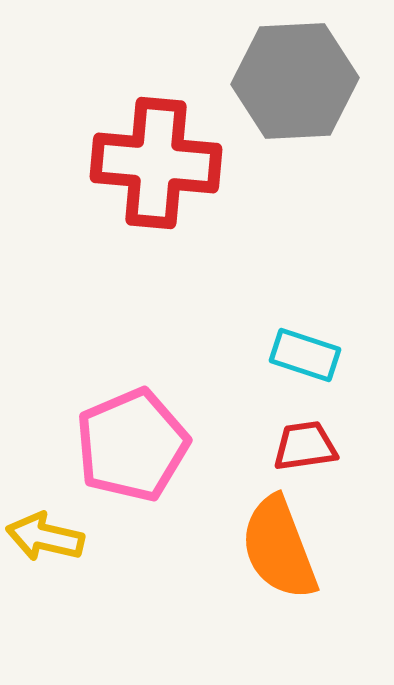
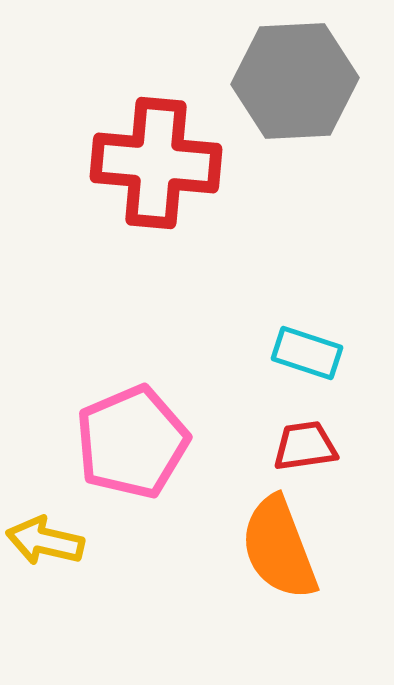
cyan rectangle: moved 2 px right, 2 px up
pink pentagon: moved 3 px up
yellow arrow: moved 4 px down
